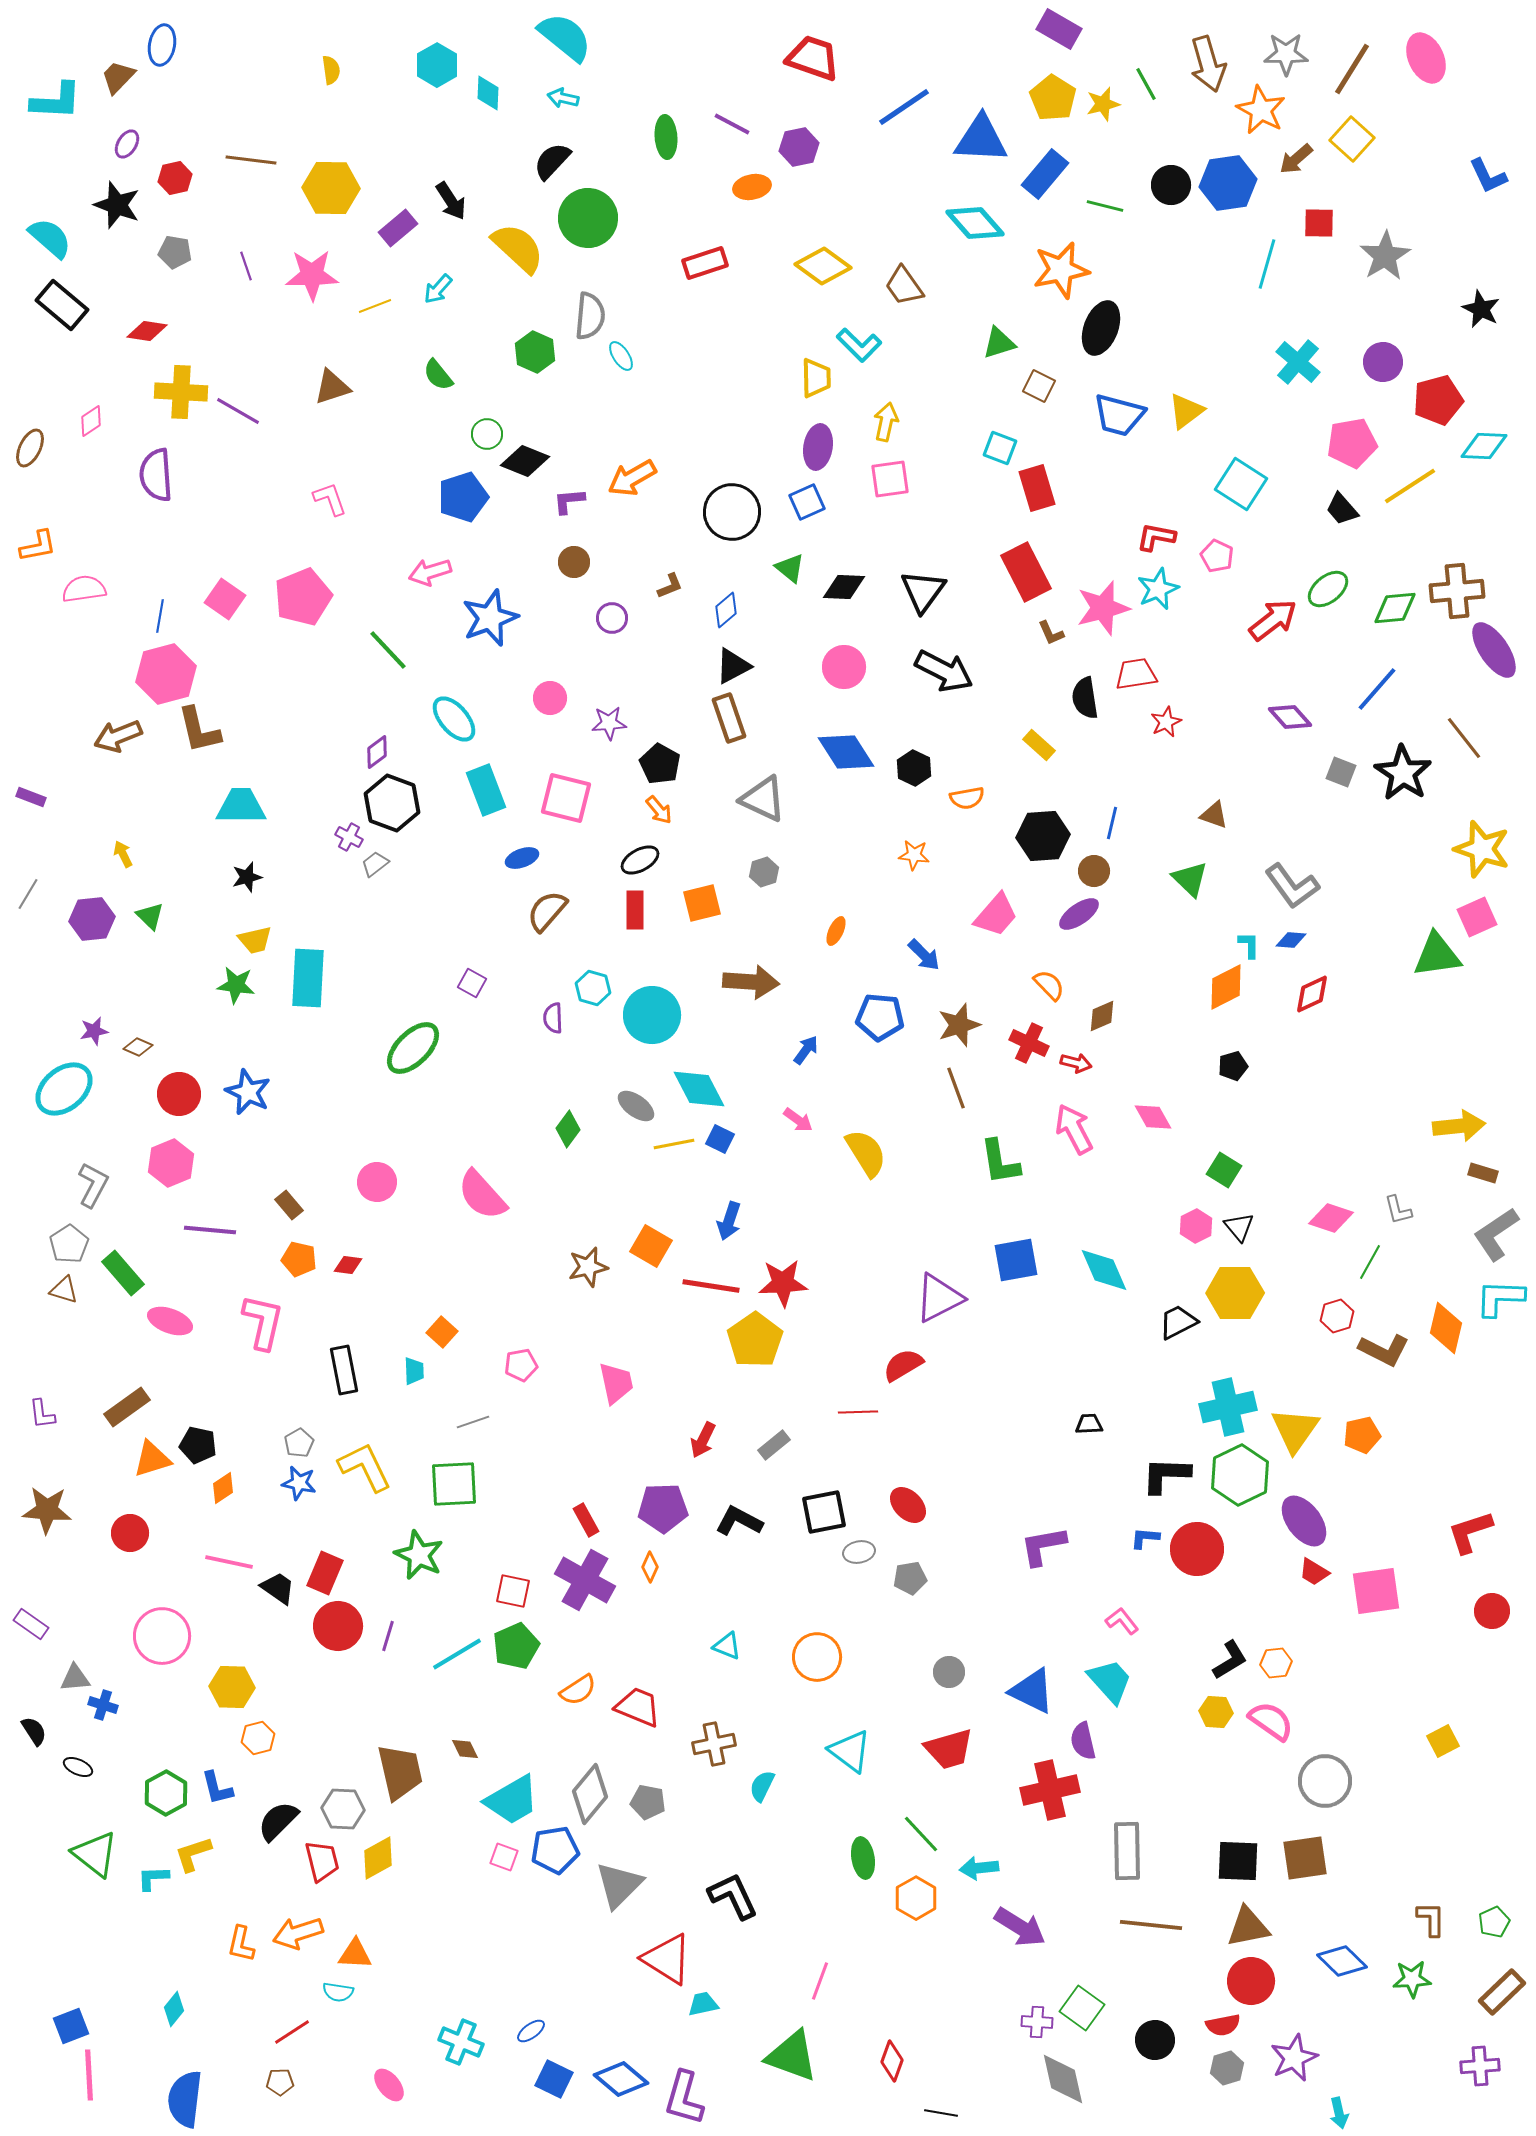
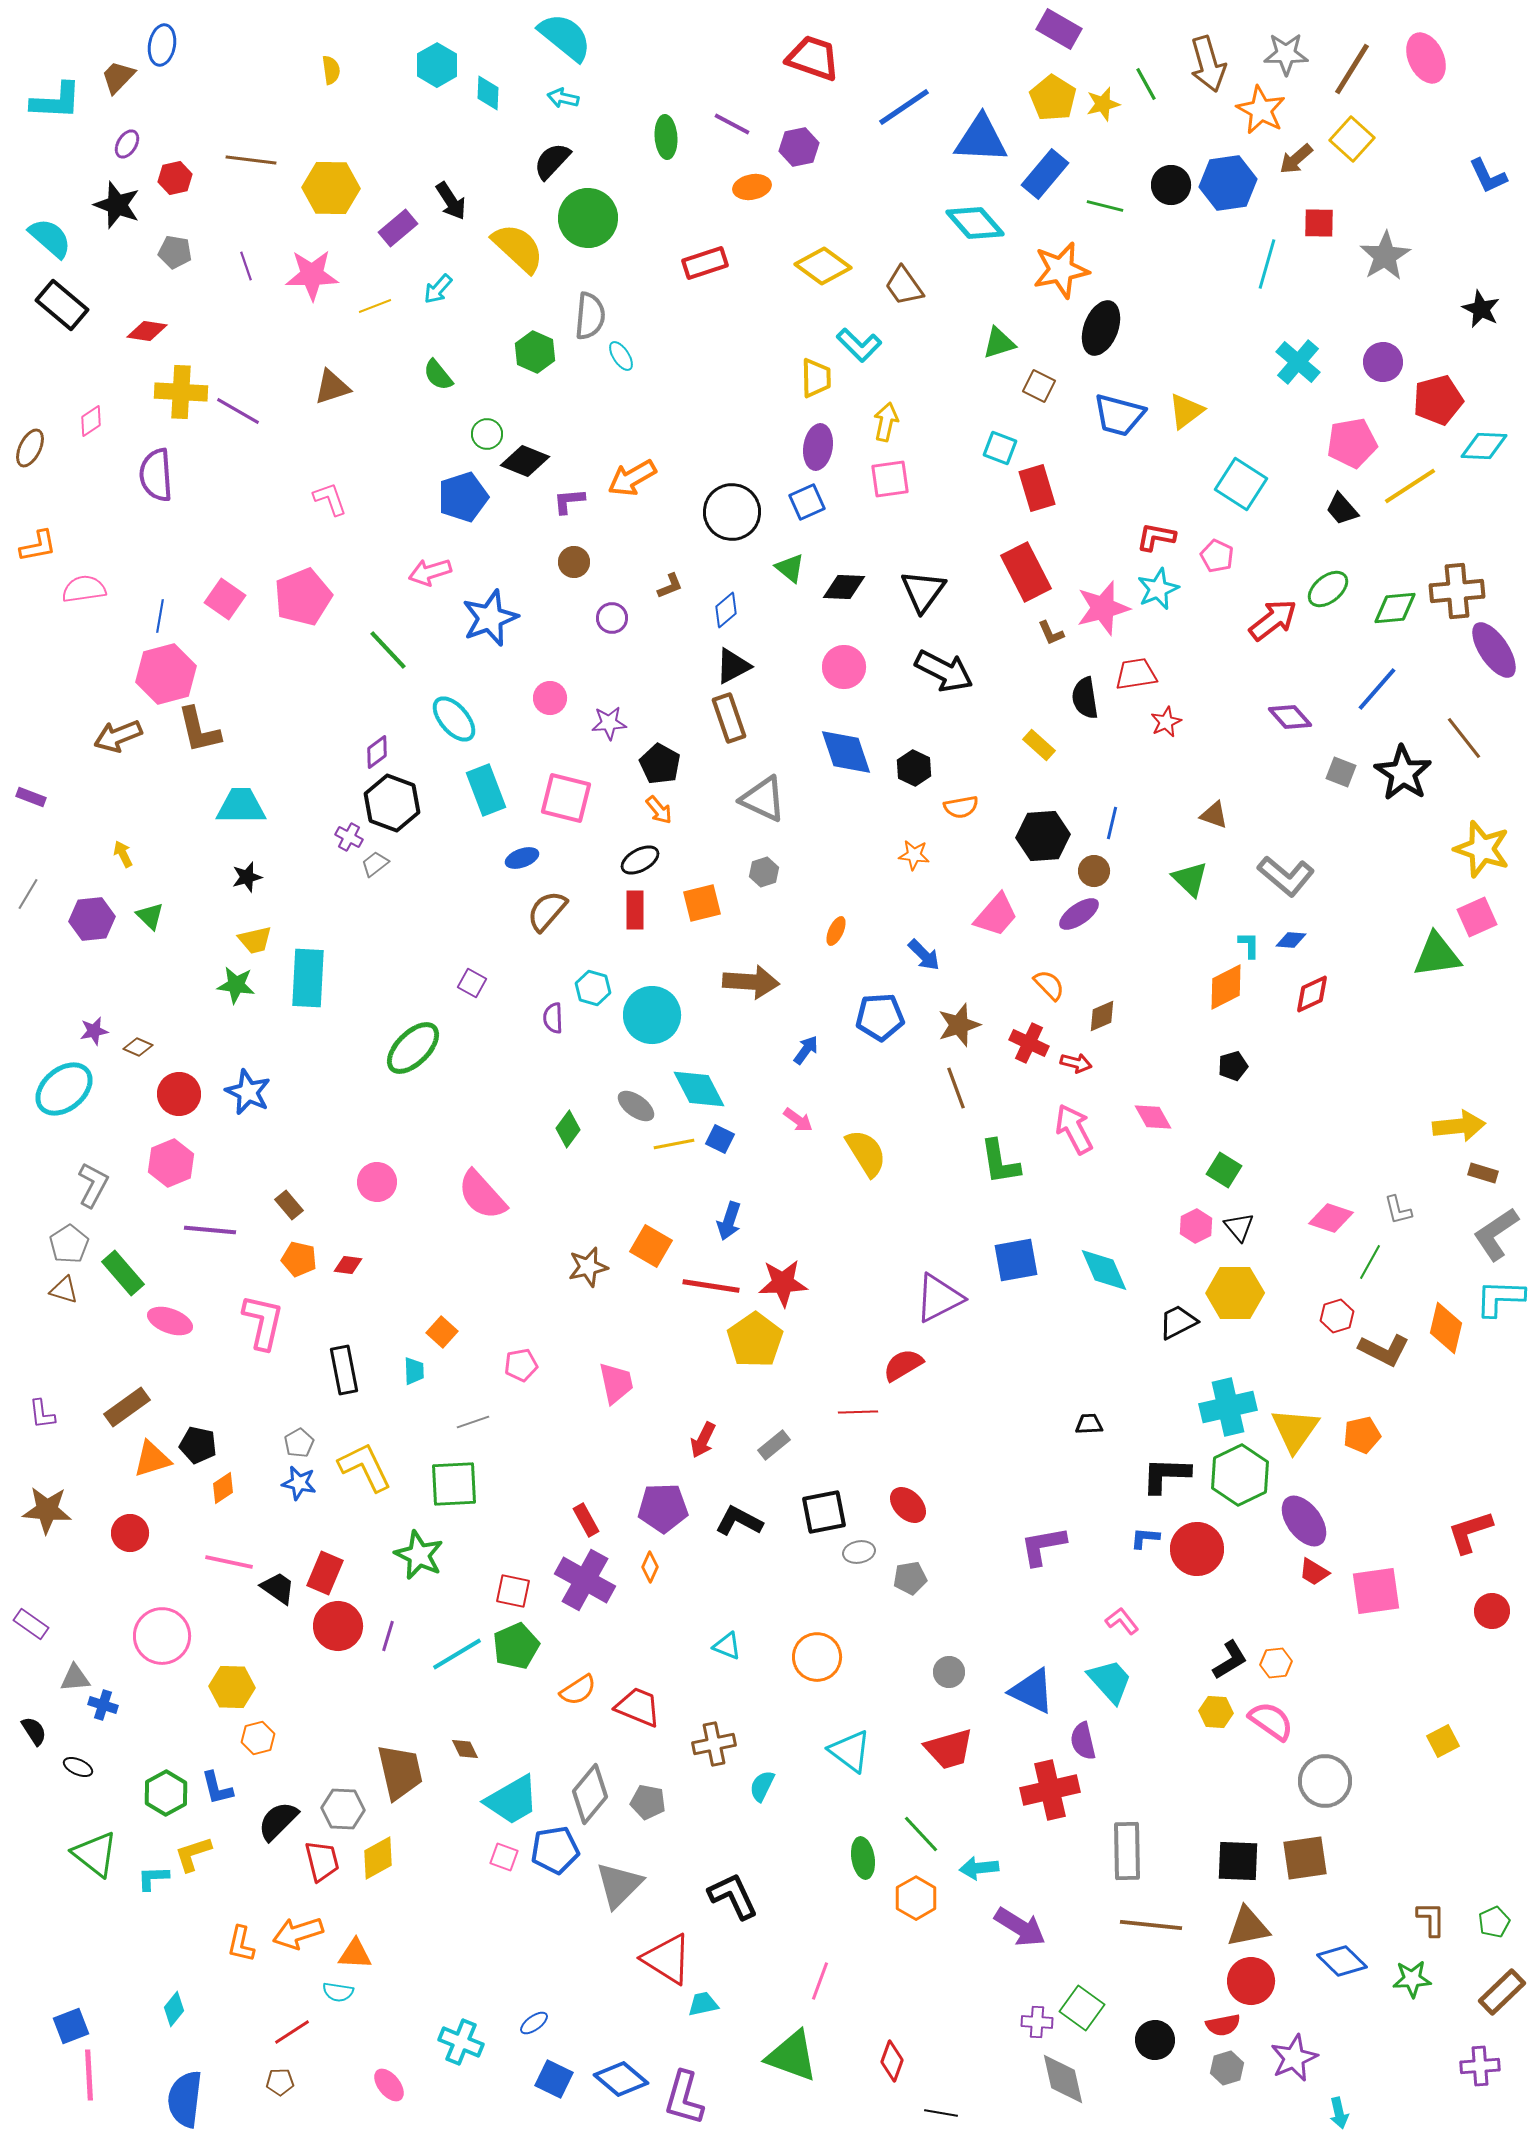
blue diamond at (846, 752): rotated 14 degrees clockwise
orange semicircle at (967, 798): moved 6 px left, 9 px down
gray L-shape at (1292, 886): moved 6 px left, 10 px up; rotated 14 degrees counterclockwise
blue pentagon at (880, 1017): rotated 9 degrees counterclockwise
blue ellipse at (531, 2031): moved 3 px right, 8 px up
